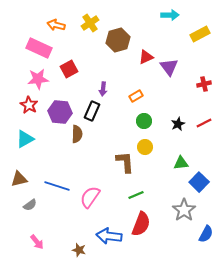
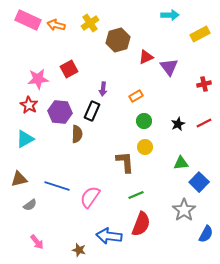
pink rectangle: moved 11 px left, 28 px up
